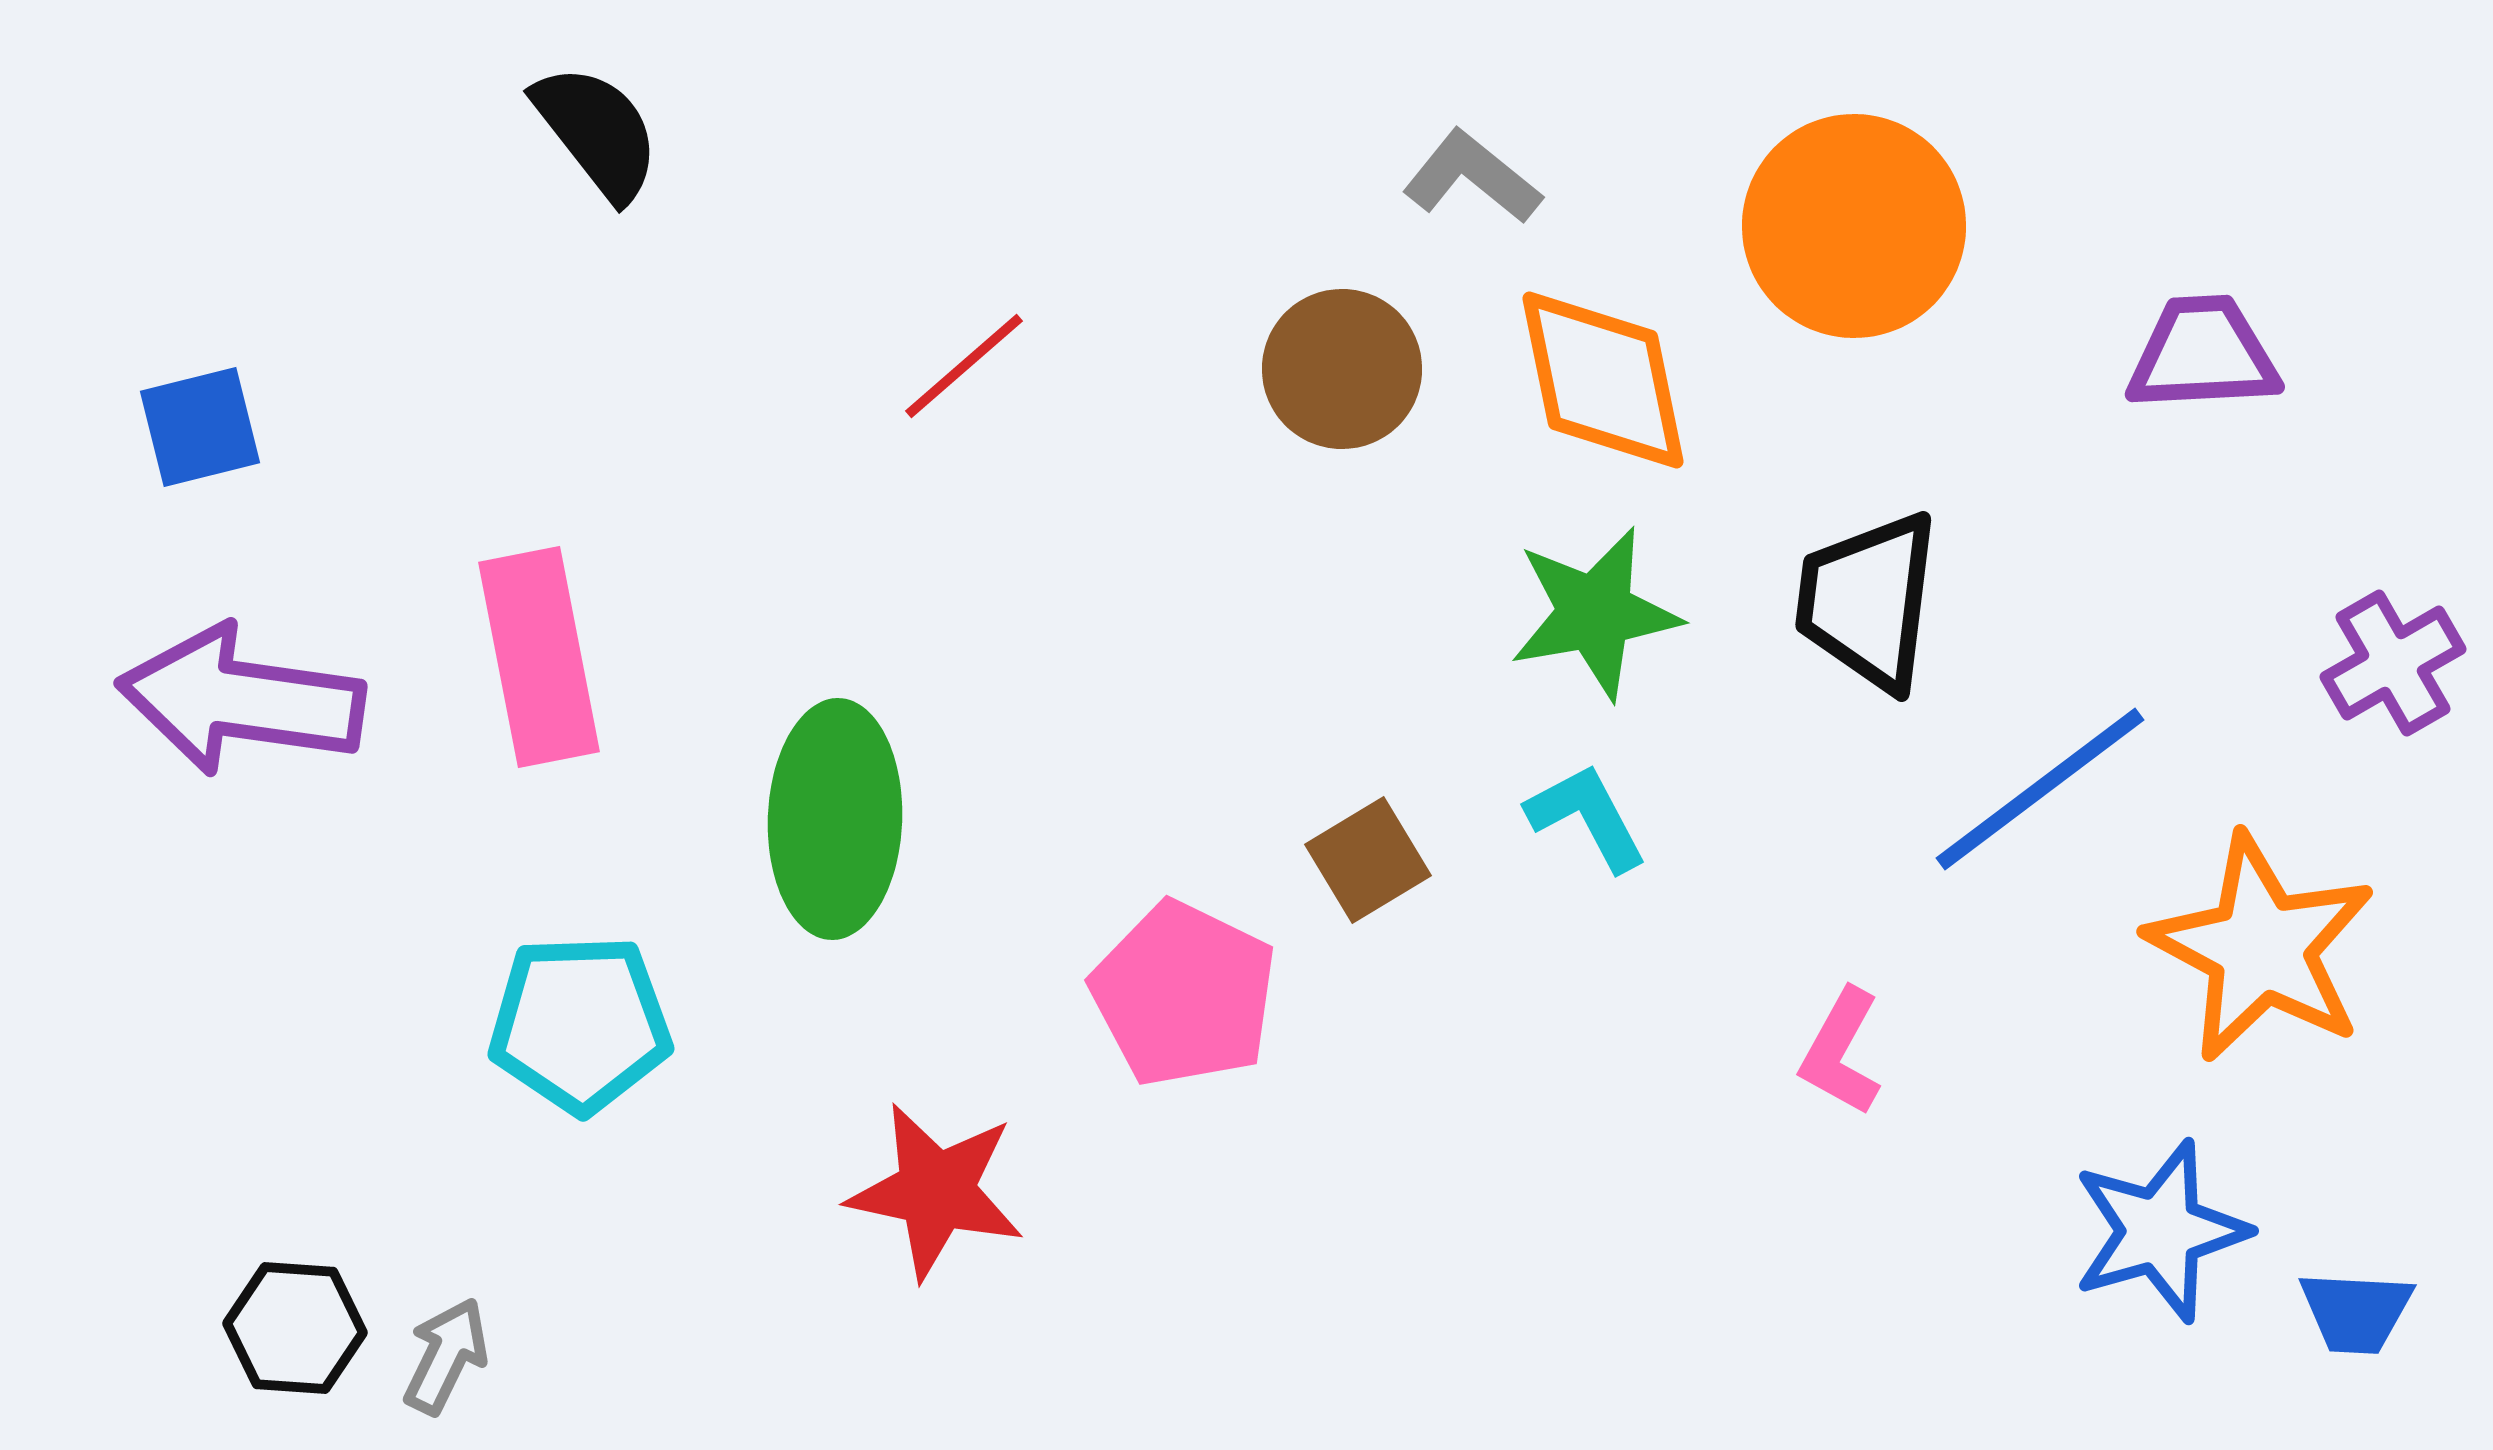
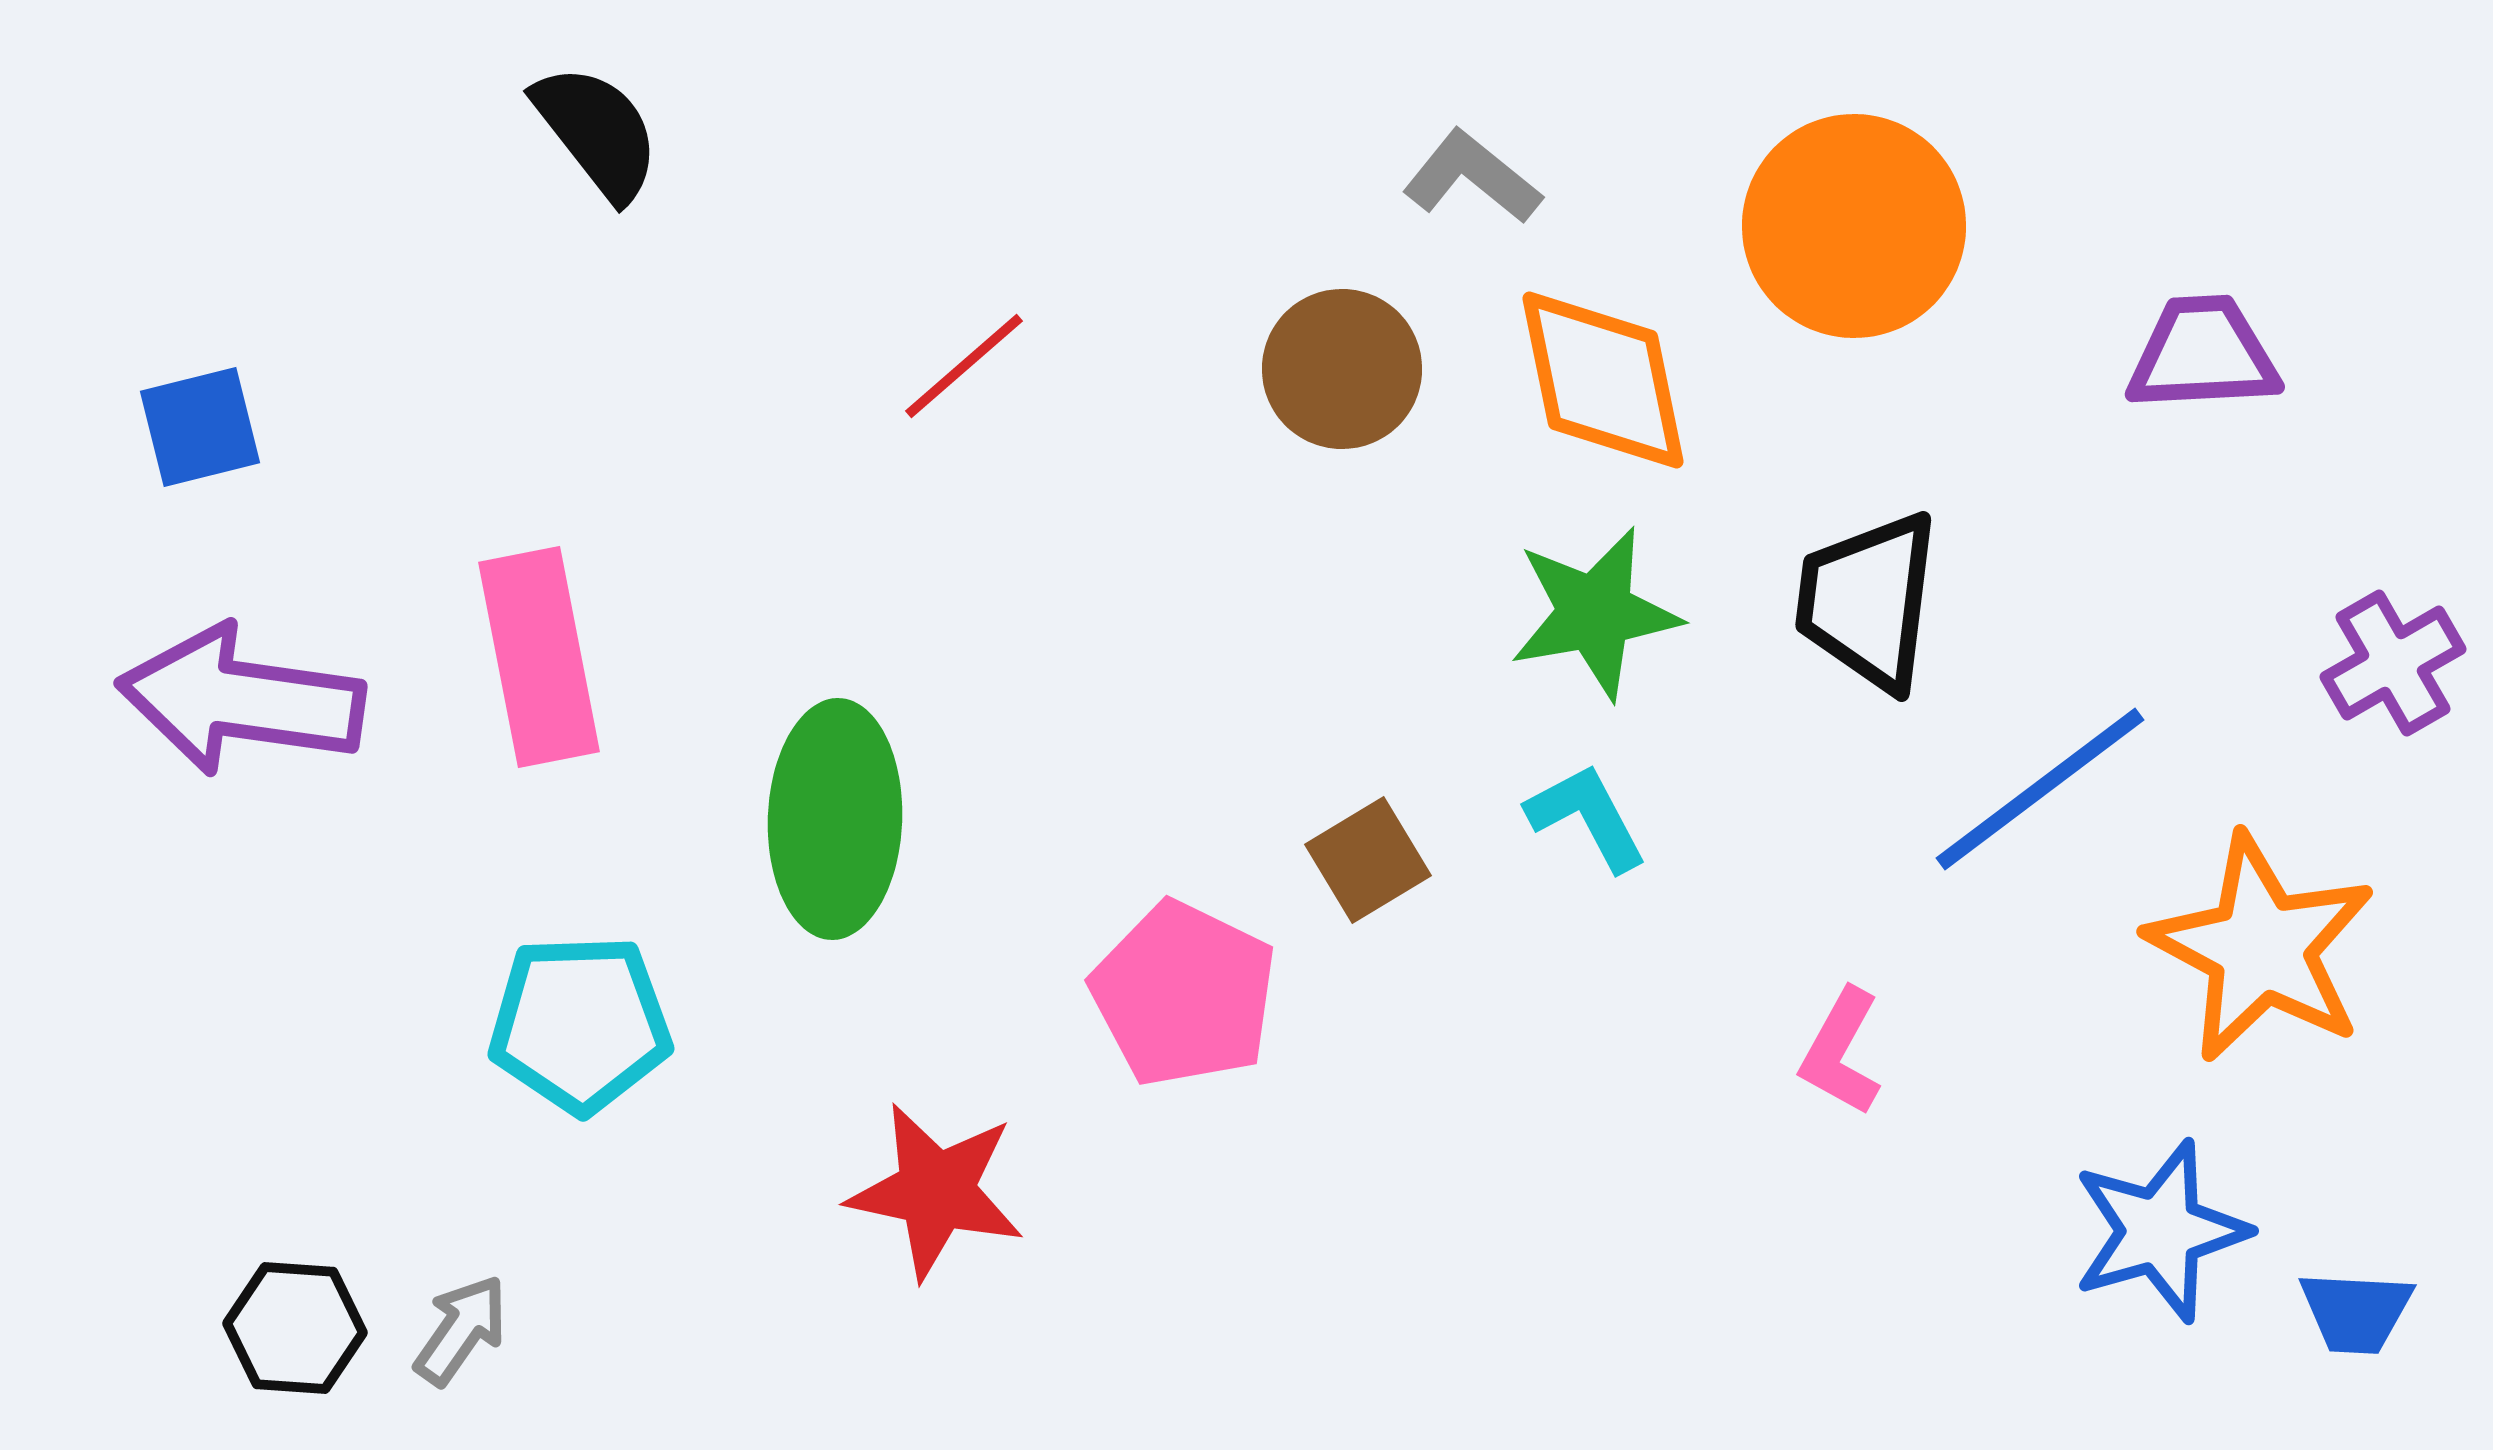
gray arrow: moved 15 px right, 26 px up; rotated 9 degrees clockwise
